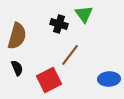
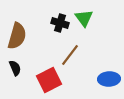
green triangle: moved 4 px down
black cross: moved 1 px right, 1 px up
black semicircle: moved 2 px left
